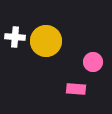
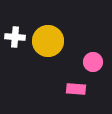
yellow circle: moved 2 px right
